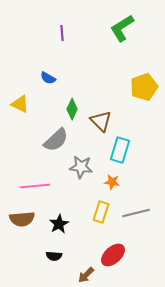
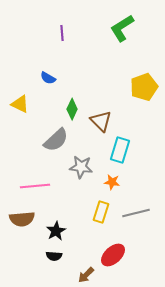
black star: moved 3 px left, 7 px down
